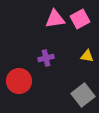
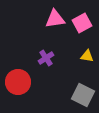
pink square: moved 2 px right, 4 px down
purple cross: rotated 21 degrees counterclockwise
red circle: moved 1 px left, 1 px down
gray square: rotated 25 degrees counterclockwise
